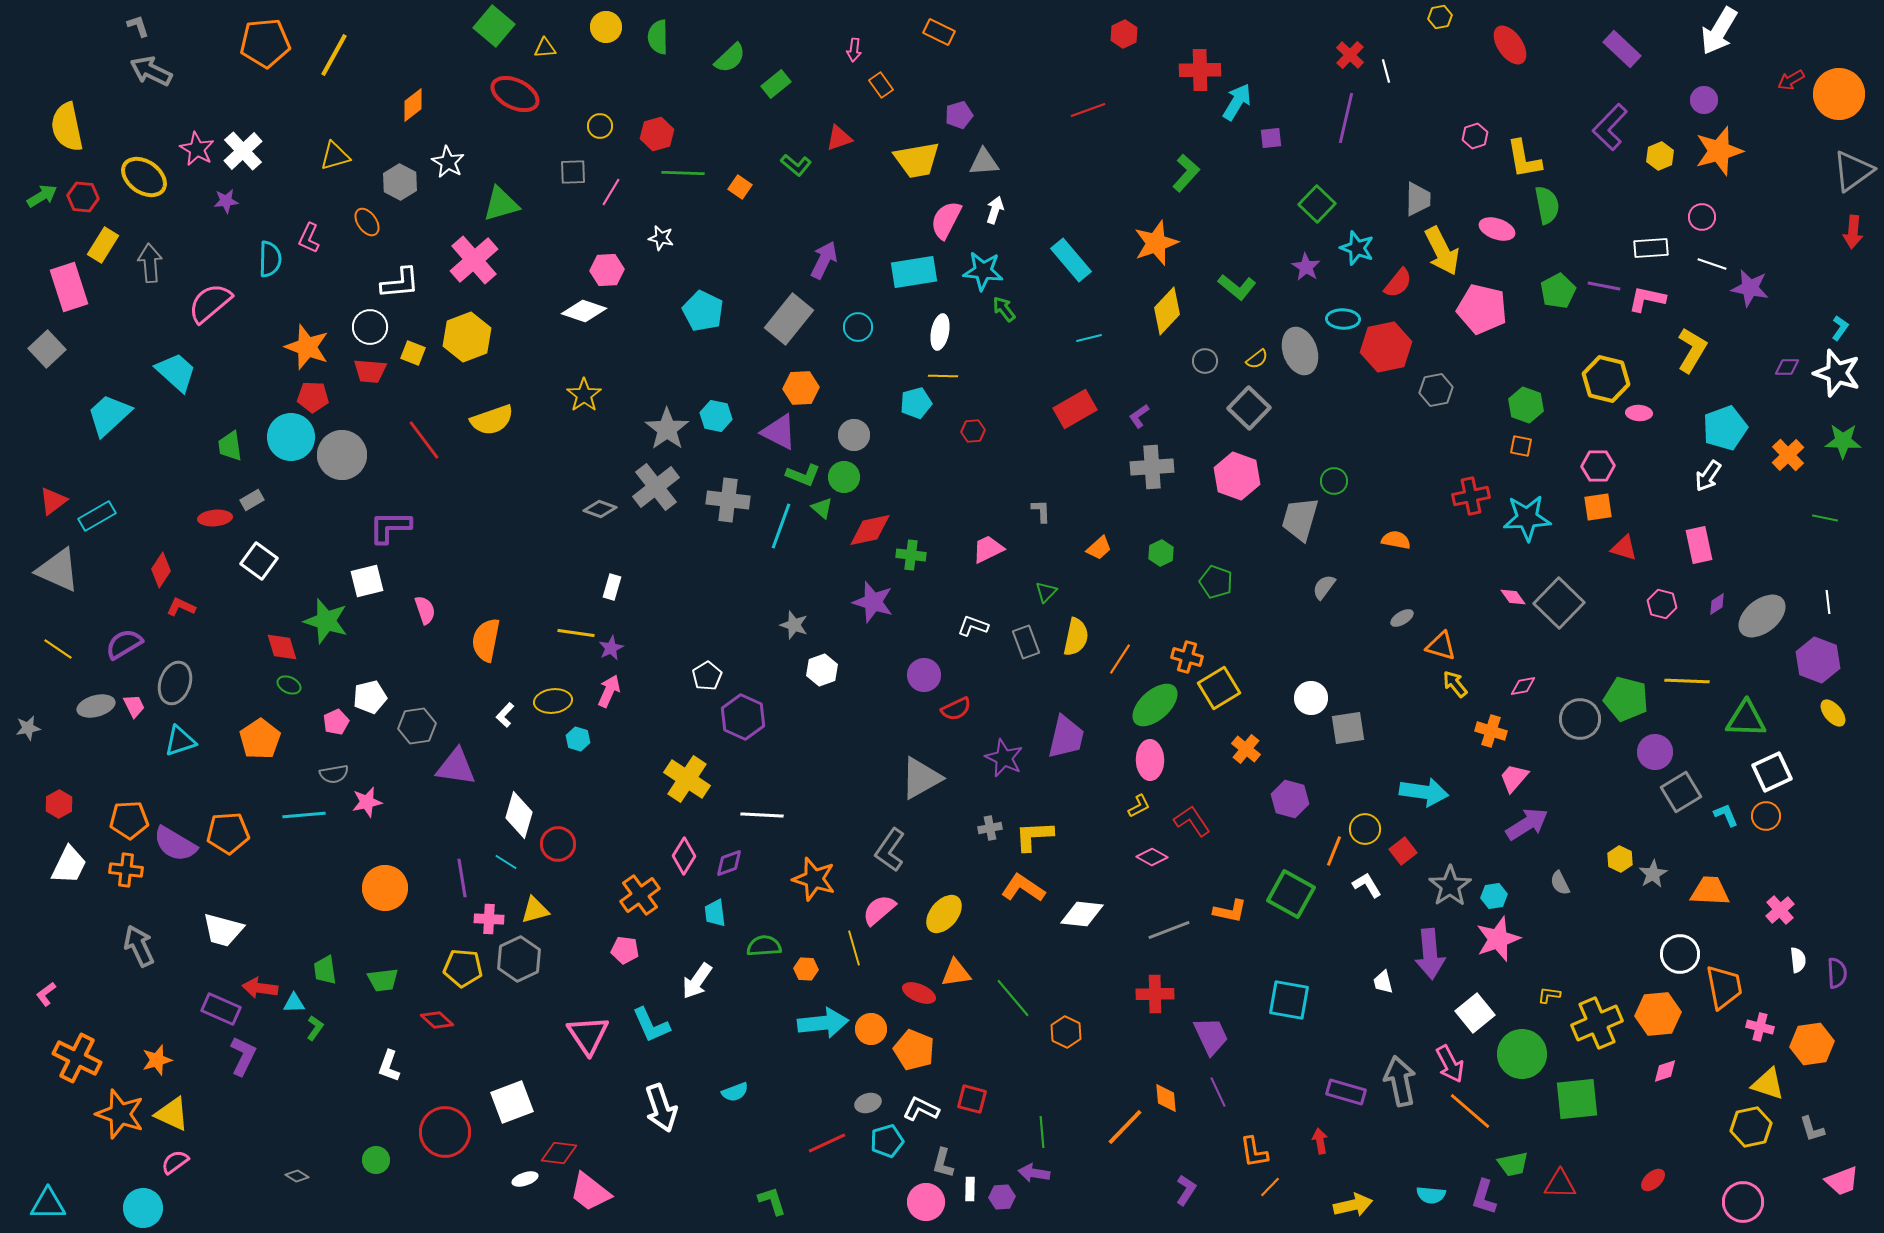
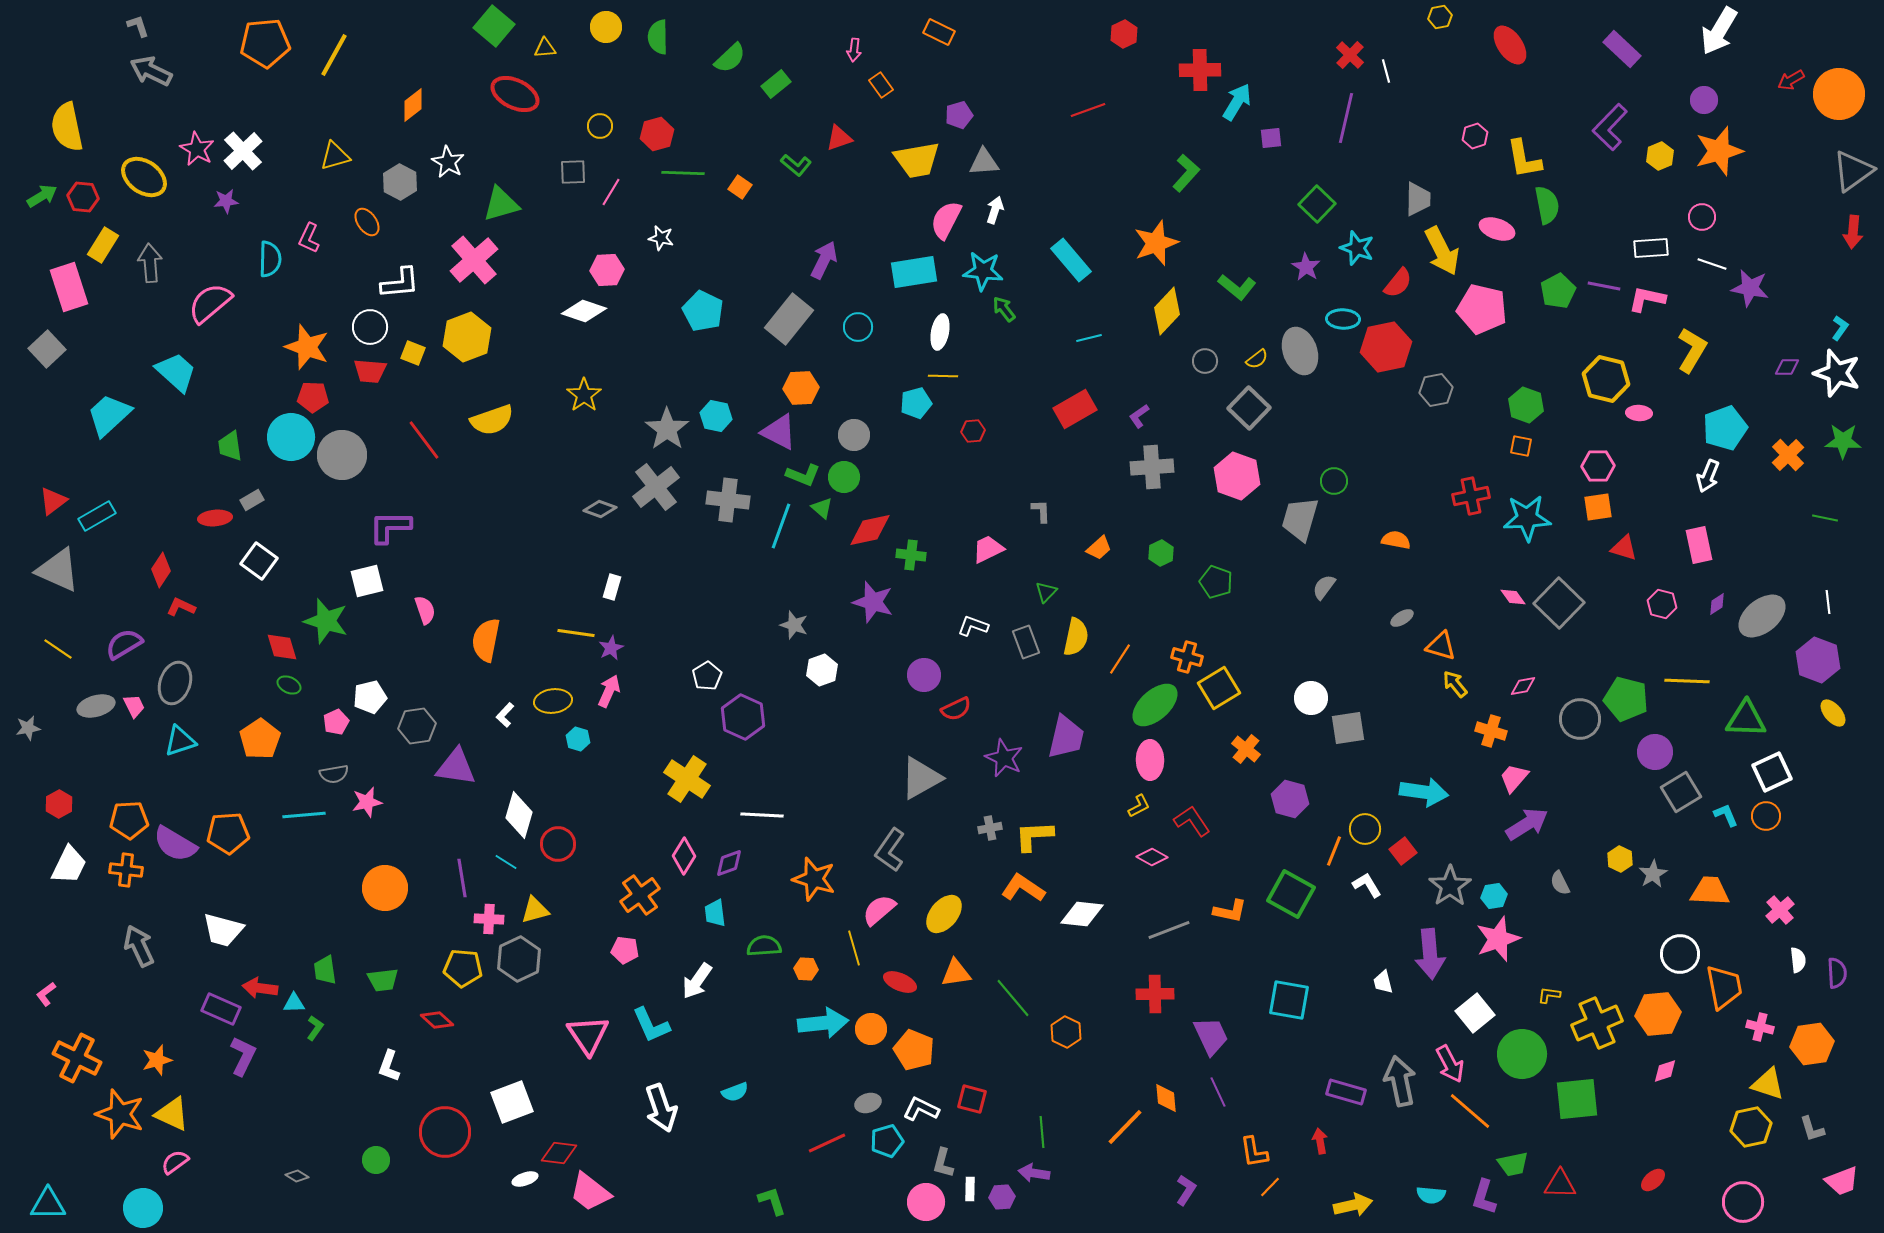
white arrow at (1708, 476): rotated 12 degrees counterclockwise
red ellipse at (919, 993): moved 19 px left, 11 px up
